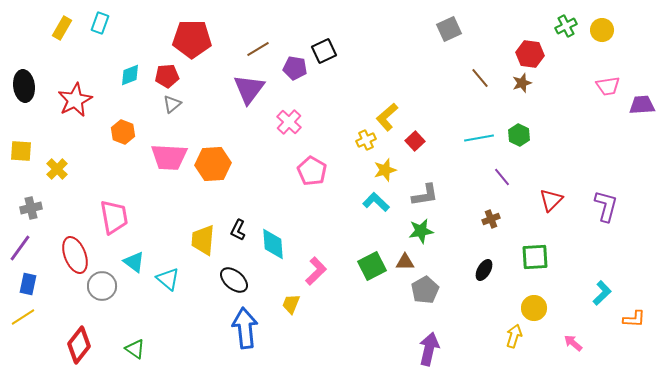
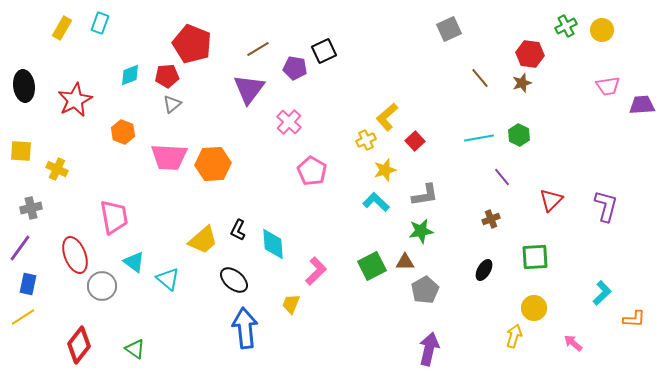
red pentagon at (192, 39): moved 5 px down; rotated 21 degrees clockwise
yellow cross at (57, 169): rotated 20 degrees counterclockwise
yellow trapezoid at (203, 240): rotated 136 degrees counterclockwise
